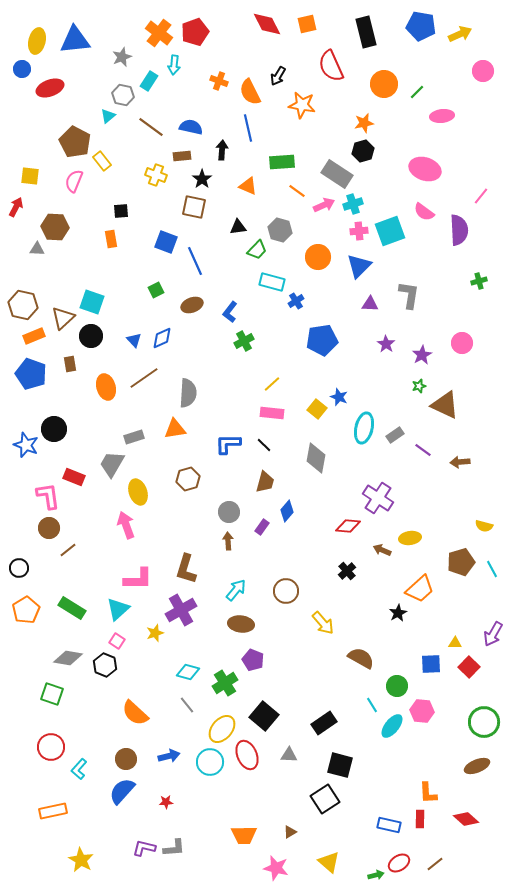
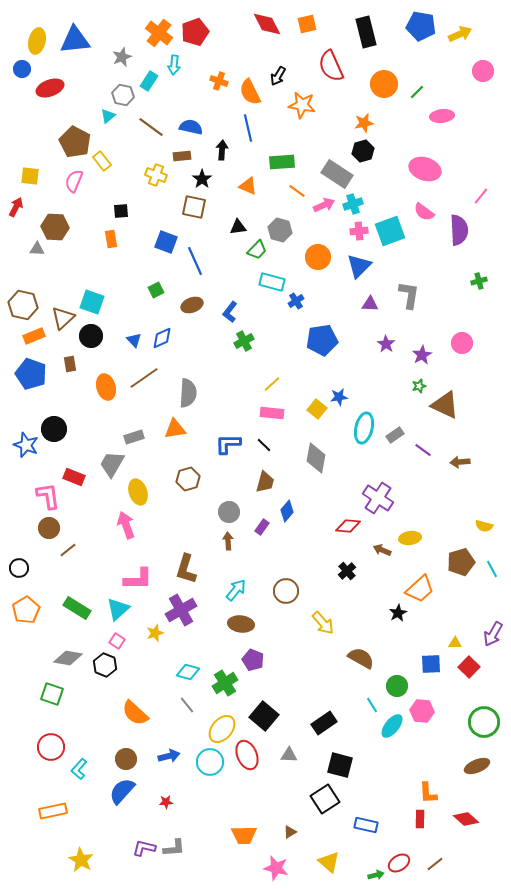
blue star at (339, 397): rotated 30 degrees counterclockwise
green rectangle at (72, 608): moved 5 px right
blue rectangle at (389, 825): moved 23 px left
